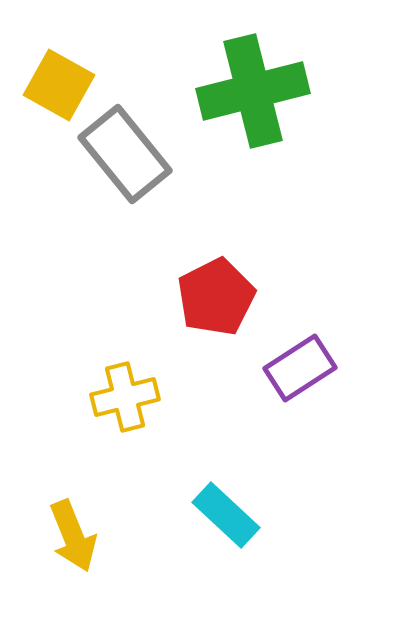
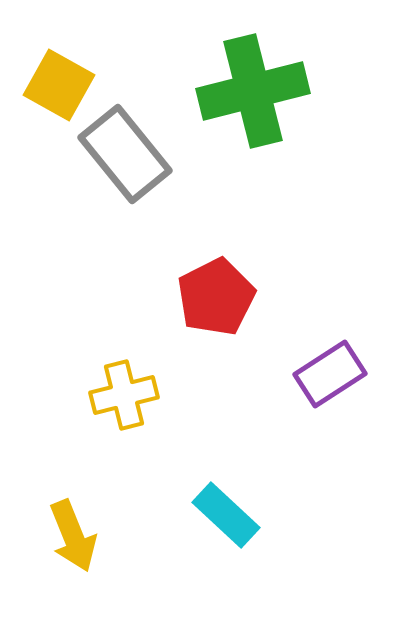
purple rectangle: moved 30 px right, 6 px down
yellow cross: moved 1 px left, 2 px up
